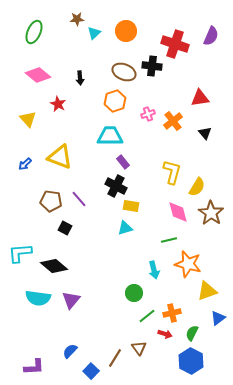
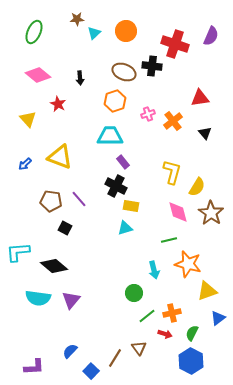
cyan L-shape at (20, 253): moved 2 px left, 1 px up
